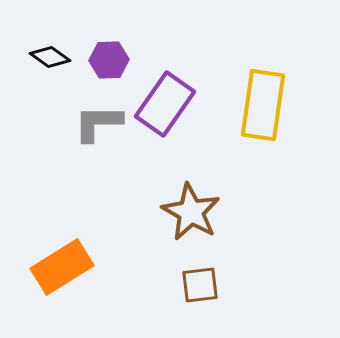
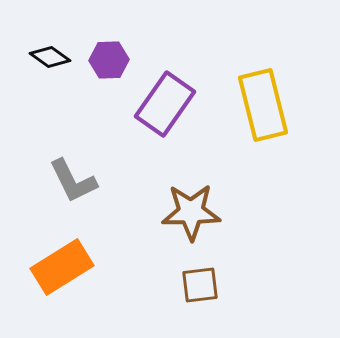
yellow rectangle: rotated 22 degrees counterclockwise
gray L-shape: moved 25 px left, 58 px down; rotated 116 degrees counterclockwise
brown star: rotated 30 degrees counterclockwise
